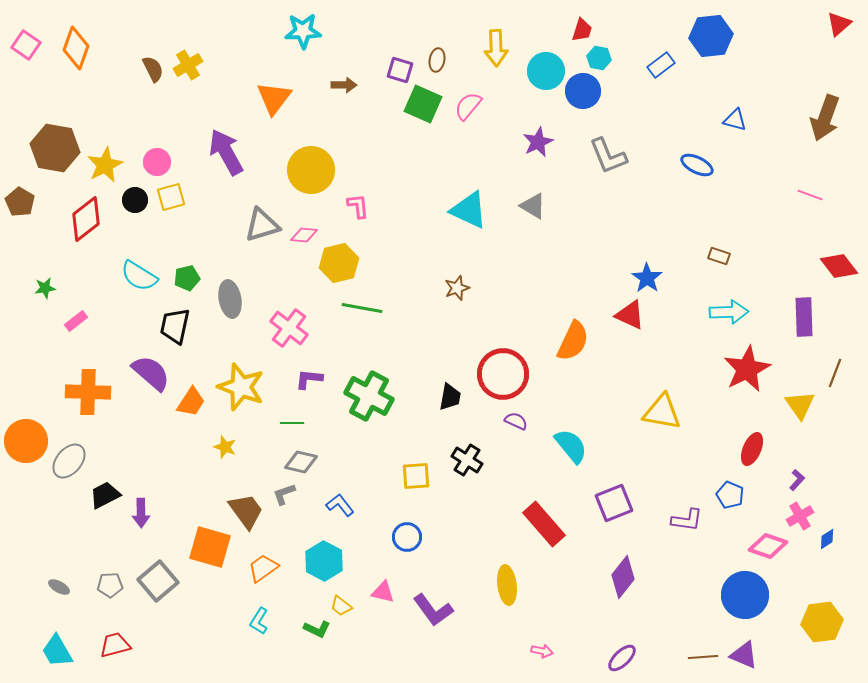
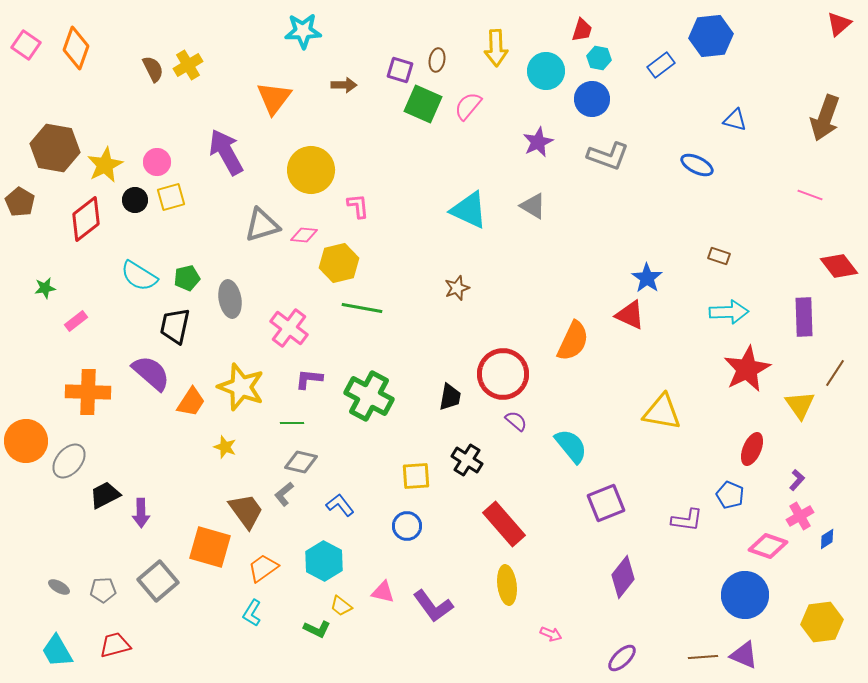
blue circle at (583, 91): moved 9 px right, 8 px down
gray L-shape at (608, 156): rotated 48 degrees counterclockwise
brown line at (835, 373): rotated 12 degrees clockwise
purple semicircle at (516, 421): rotated 15 degrees clockwise
gray L-shape at (284, 494): rotated 20 degrees counterclockwise
purple square at (614, 503): moved 8 px left
red rectangle at (544, 524): moved 40 px left
blue circle at (407, 537): moved 11 px up
gray pentagon at (110, 585): moved 7 px left, 5 px down
purple L-shape at (433, 610): moved 4 px up
cyan L-shape at (259, 621): moved 7 px left, 8 px up
pink arrow at (542, 651): moved 9 px right, 17 px up; rotated 10 degrees clockwise
